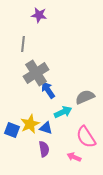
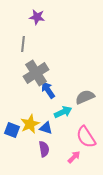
purple star: moved 2 px left, 2 px down
pink arrow: rotated 112 degrees clockwise
